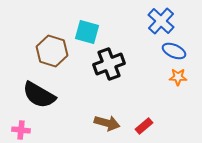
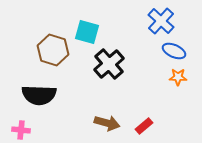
brown hexagon: moved 1 px right, 1 px up
black cross: rotated 20 degrees counterclockwise
black semicircle: rotated 28 degrees counterclockwise
